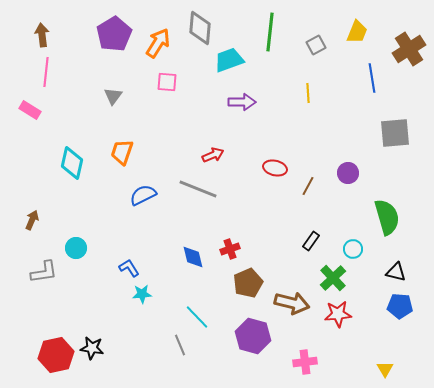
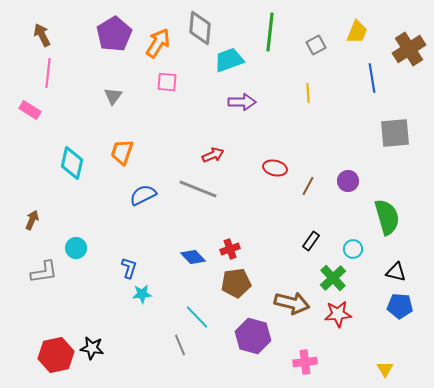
brown arrow at (42, 35): rotated 20 degrees counterclockwise
pink line at (46, 72): moved 2 px right, 1 px down
purple circle at (348, 173): moved 8 px down
blue diamond at (193, 257): rotated 30 degrees counterclockwise
blue L-shape at (129, 268): rotated 50 degrees clockwise
brown pentagon at (248, 283): moved 12 px left; rotated 16 degrees clockwise
